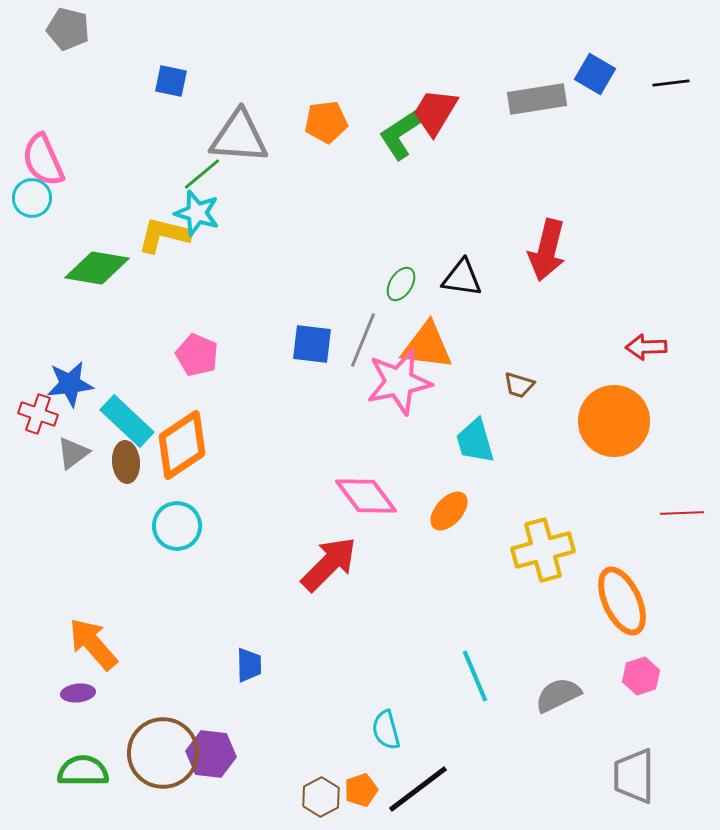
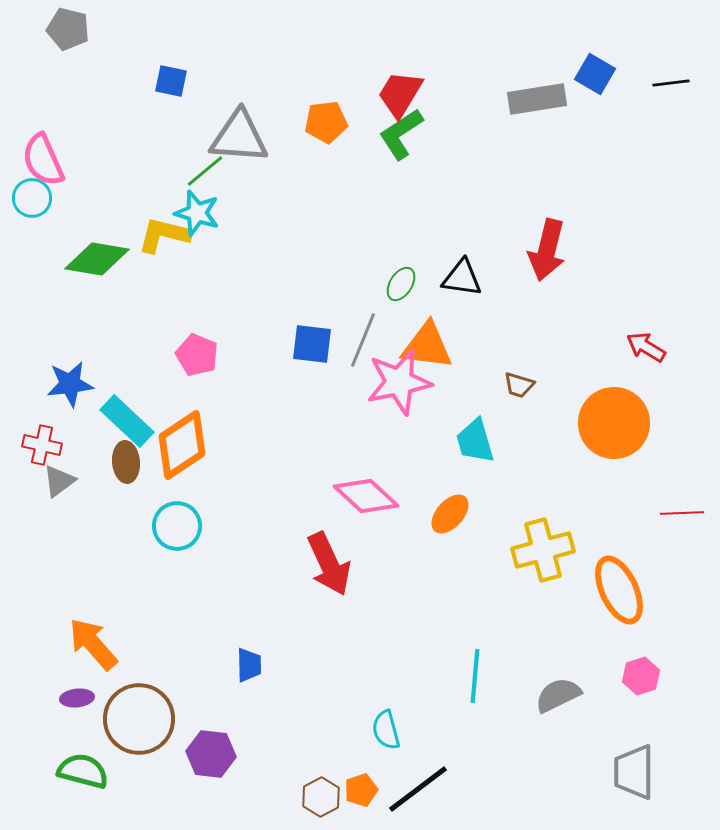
red trapezoid at (435, 112): moved 35 px left, 18 px up
green line at (202, 174): moved 3 px right, 3 px up
green diamond at (97, 268): moved 9 px up
red arrow at (646, 347): rotated 33 degrees clockwise
red cross at (38, 414): moved 4 px right, 31 px down; rotated 6 degrees counterclockwise
orange circle at (614, 421): moved 2 px down
gray triangle at (73, 453): moved 14 px left, 28 px down
pink diamond at (366, 496): rotated 10 degrees counterclockwise
orange ellipse at (449, 511): moved 1 px right, 3 px down
red arrow at (329, 564): rotated 110 degrees clockwise
orange ellipse at (622, 601): moved 3 px left, 11 px up
cyan line at (475, 676): rotated 28 degrees clockwise
purple ellipse at (78, 693): moved 1 px left, 5 px down
brown circle at (163, 753): moved 24 px left, 34 px up
green semicircle at (83, 771): rotated 15 degrees clockwise
gray trapezoid at (634, 776): moved 4 px up
